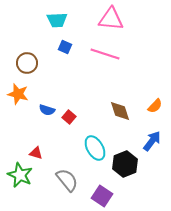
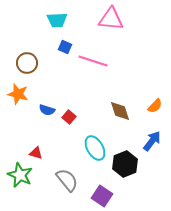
pink line: moved 12 px left, 7 px down
